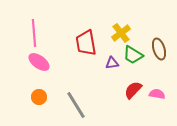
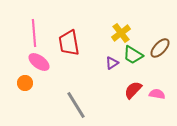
red trapezoid: moved 17 px left
brown ellipse: moved 1 px right, 1 px up; rotated 60 degrees clockwise
purple triangle: rotated 24 degrees counterclockwise
orange circle: moved 14 px left, 14 px up
